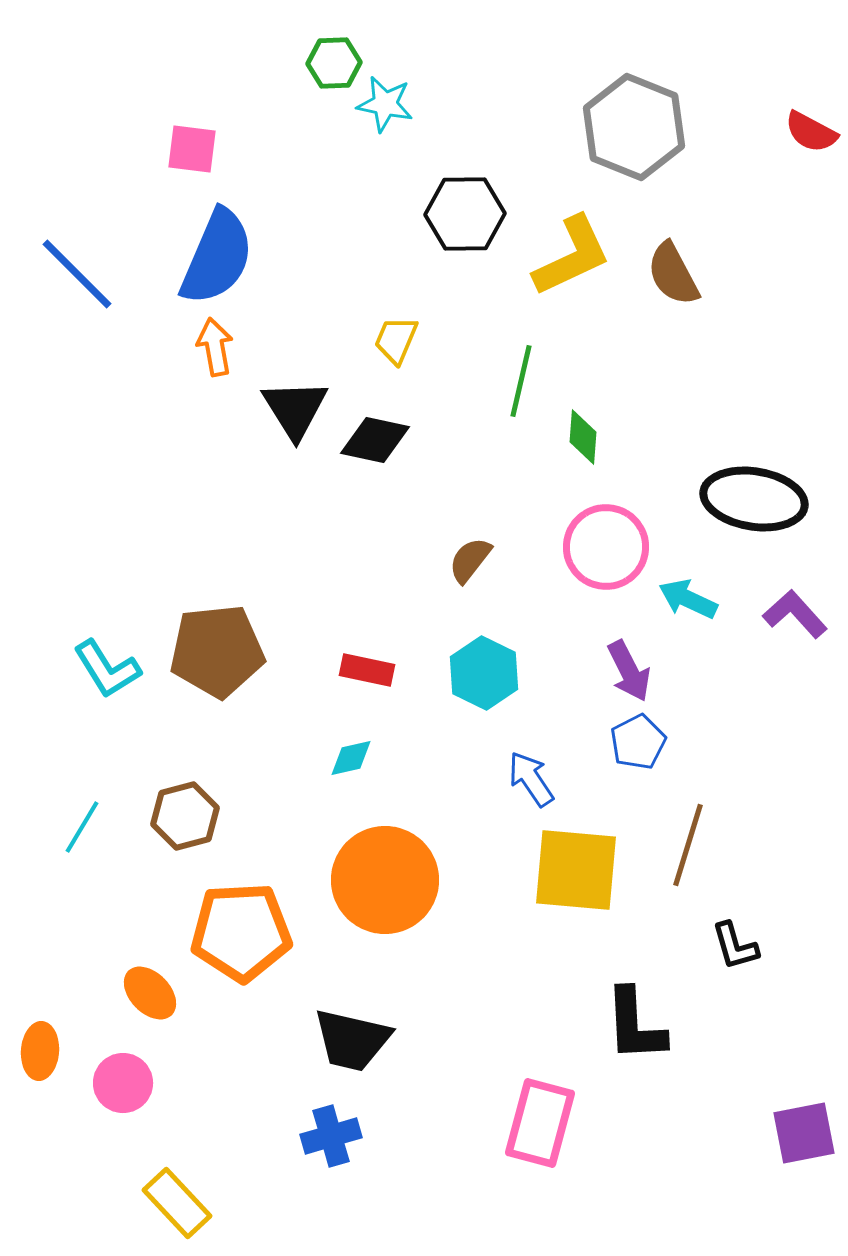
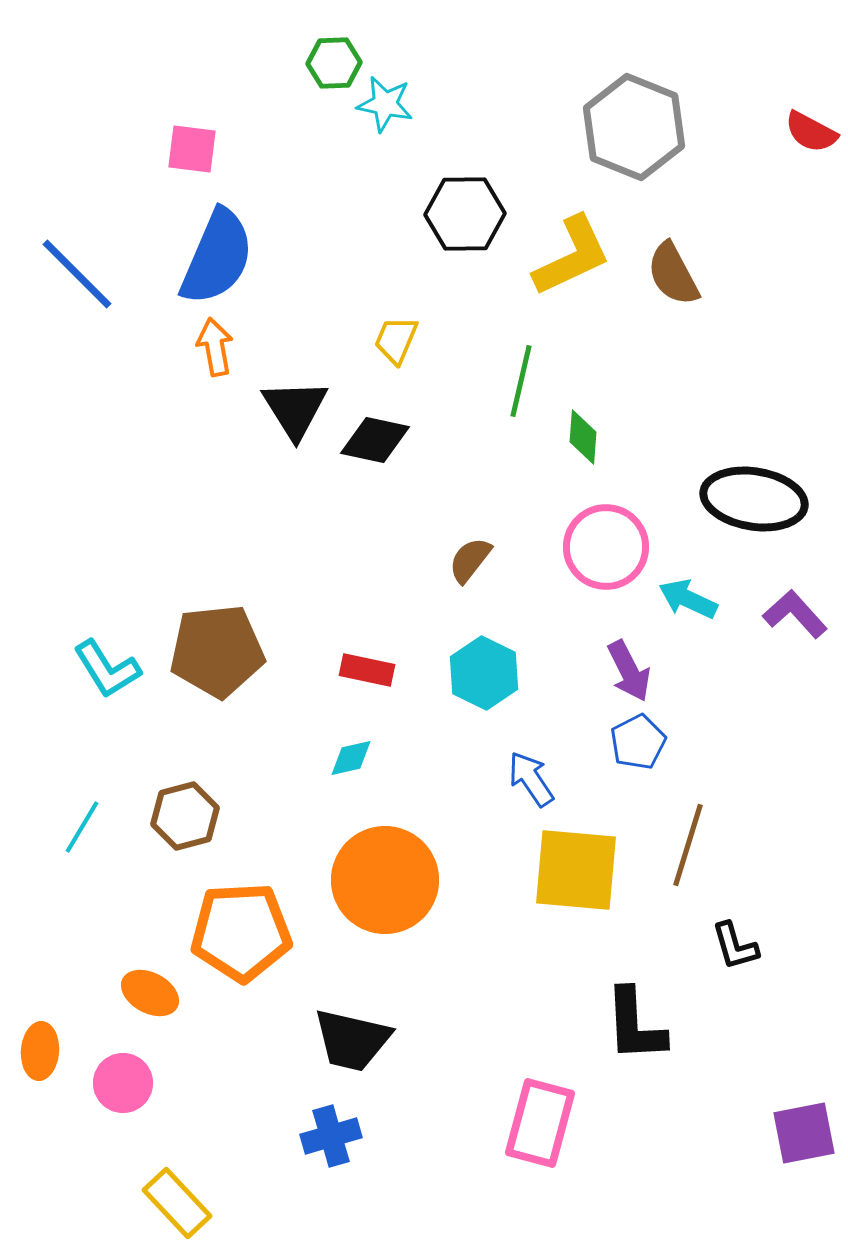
orange ellipse at (150, 993): rotated 18 degrees counterclockwise
